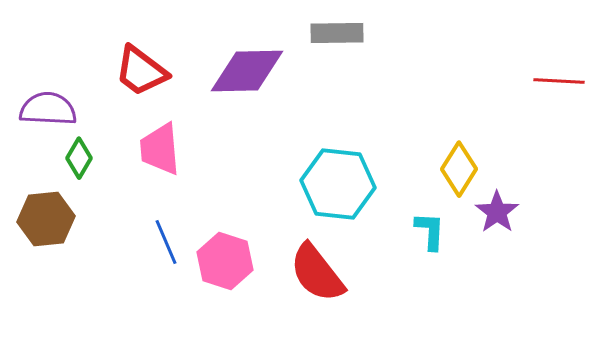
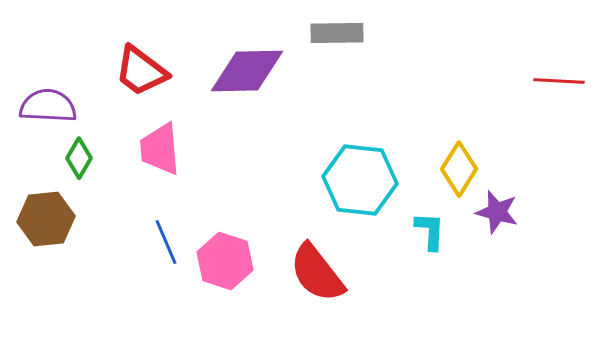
purple semicircle: moved 3 px up
cyan hexagon: moved 22 px right, 4 px up
purple star: rotated 21 degrees counterclockwise
